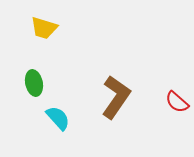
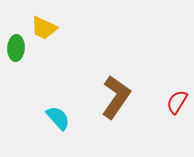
yellow trapezoid: rotated 8 degrees clockwise
green ellipse: moved 18 px left, 35 px up; rotated 15 degrees clockwise
red semicircle: rotated 80 degrees clockwise
